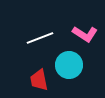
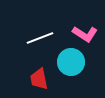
cyan circle: moved 2 px right, 3 px up
red trapezoid: moved 1 px up
